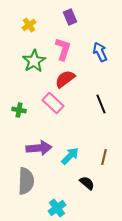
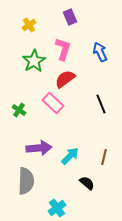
green cross: rotated 24 degrees clockwise
